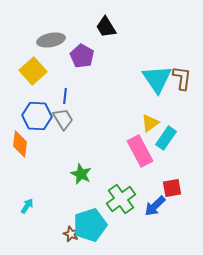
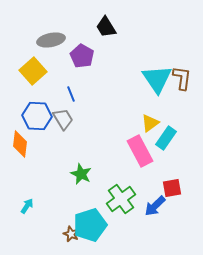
blue line: moved 6 px right, 2 px up; rotated 28 degrees counterclockwise
